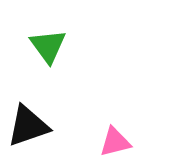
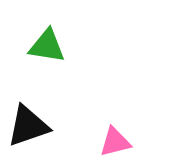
green triangle: moved 1 px left; rotated 45 degrees counterclockwise
